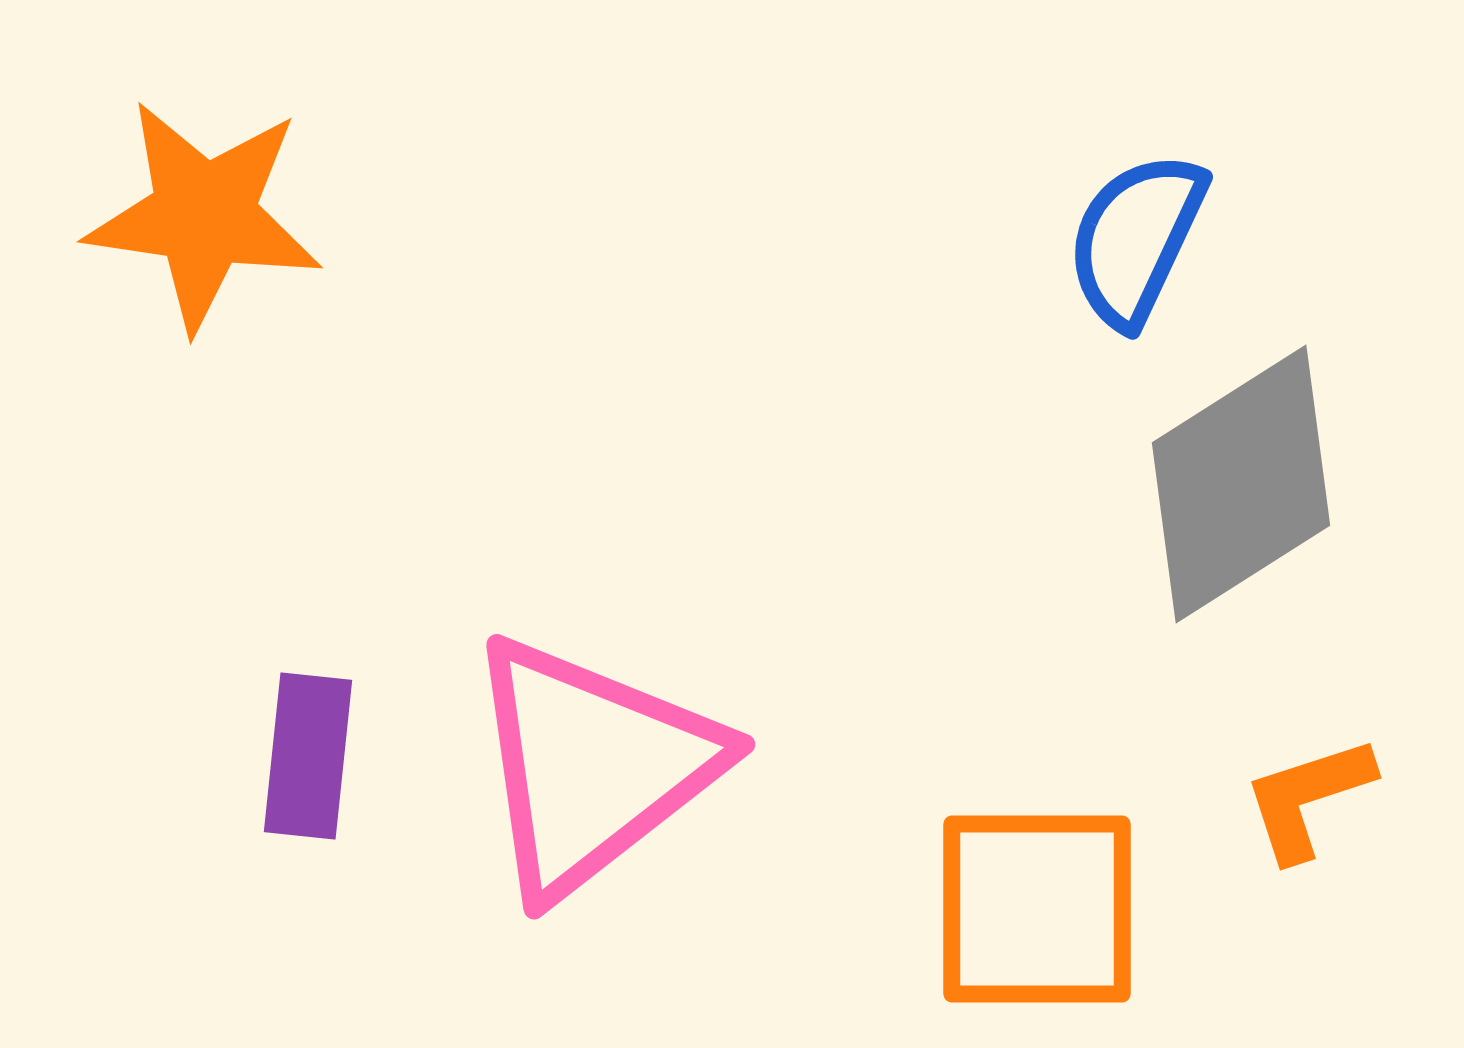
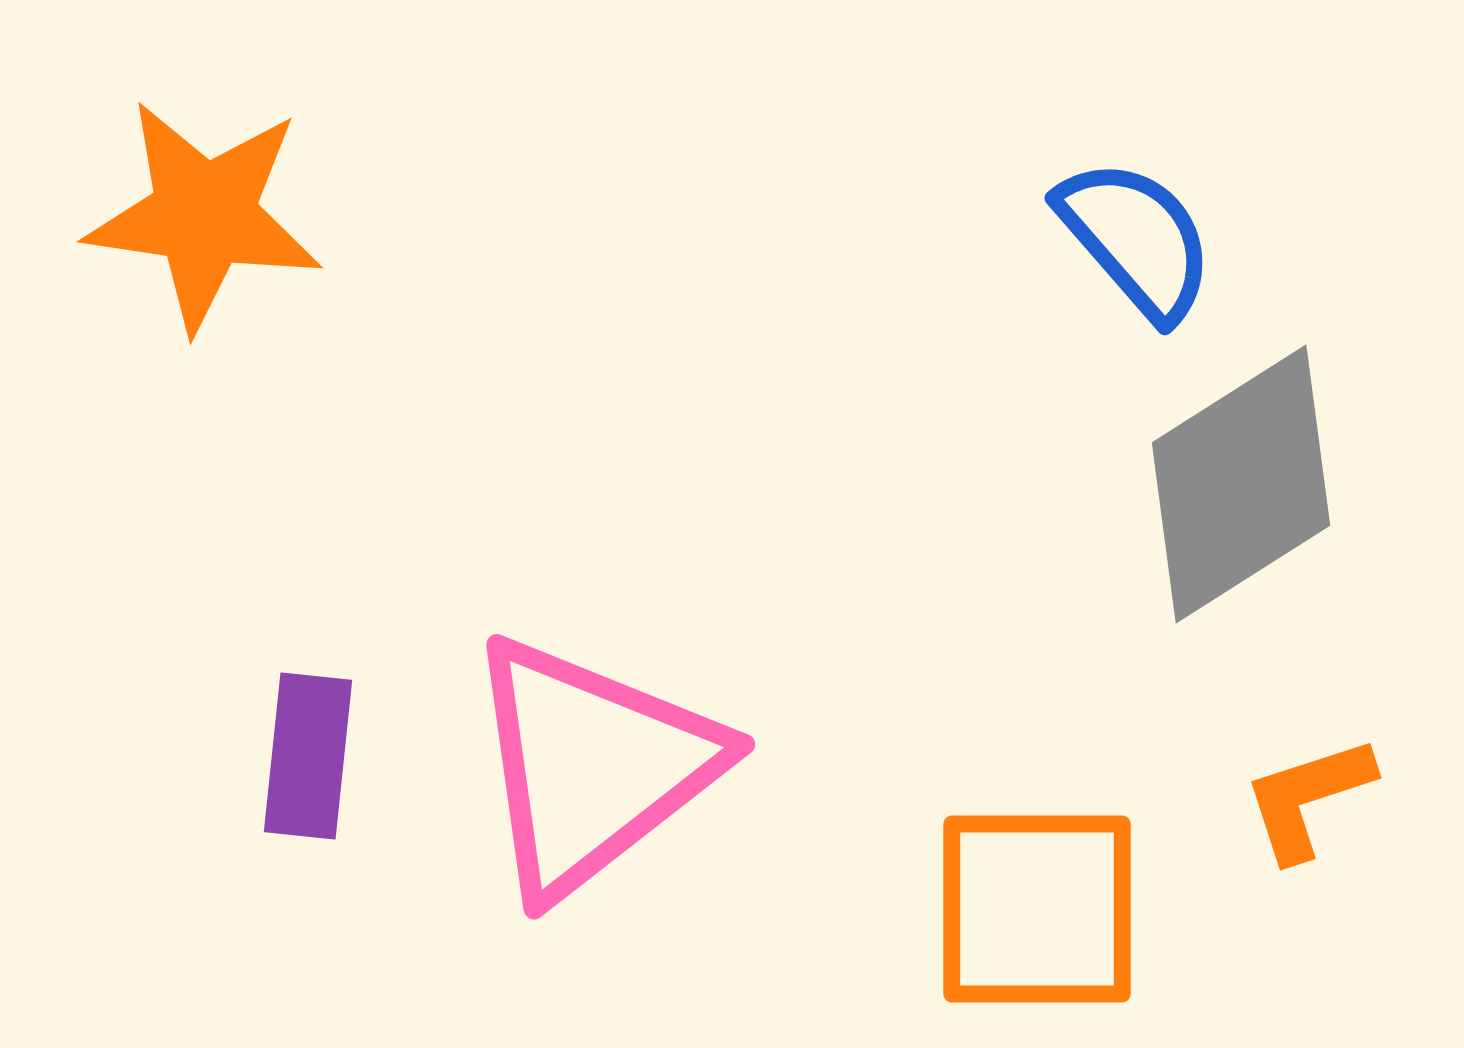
blue semicircle: rotated 114 degrees clockwise
